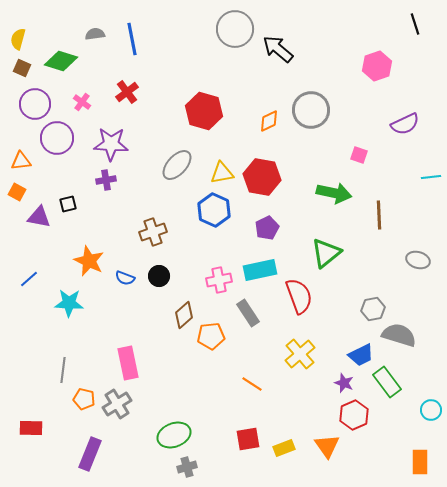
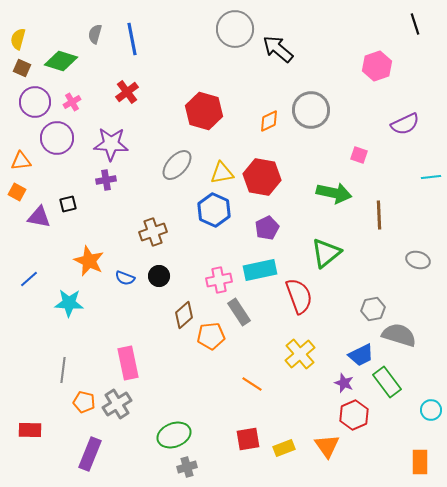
gray semicircle at (95, 34): rotated 66 degrees counterclockwise
pink cross at (82, 102): moved 10 px left; rotated 24 degrees clockwise
purple circle at (35, 104): moved 2 px up
gray rectangle at (248, 313): moved 9 px left, 1 px up
orange pentagon at (84, 399): moved 3 px down
red rectangle at (31, 428): moved 1 px left, 2 px down
